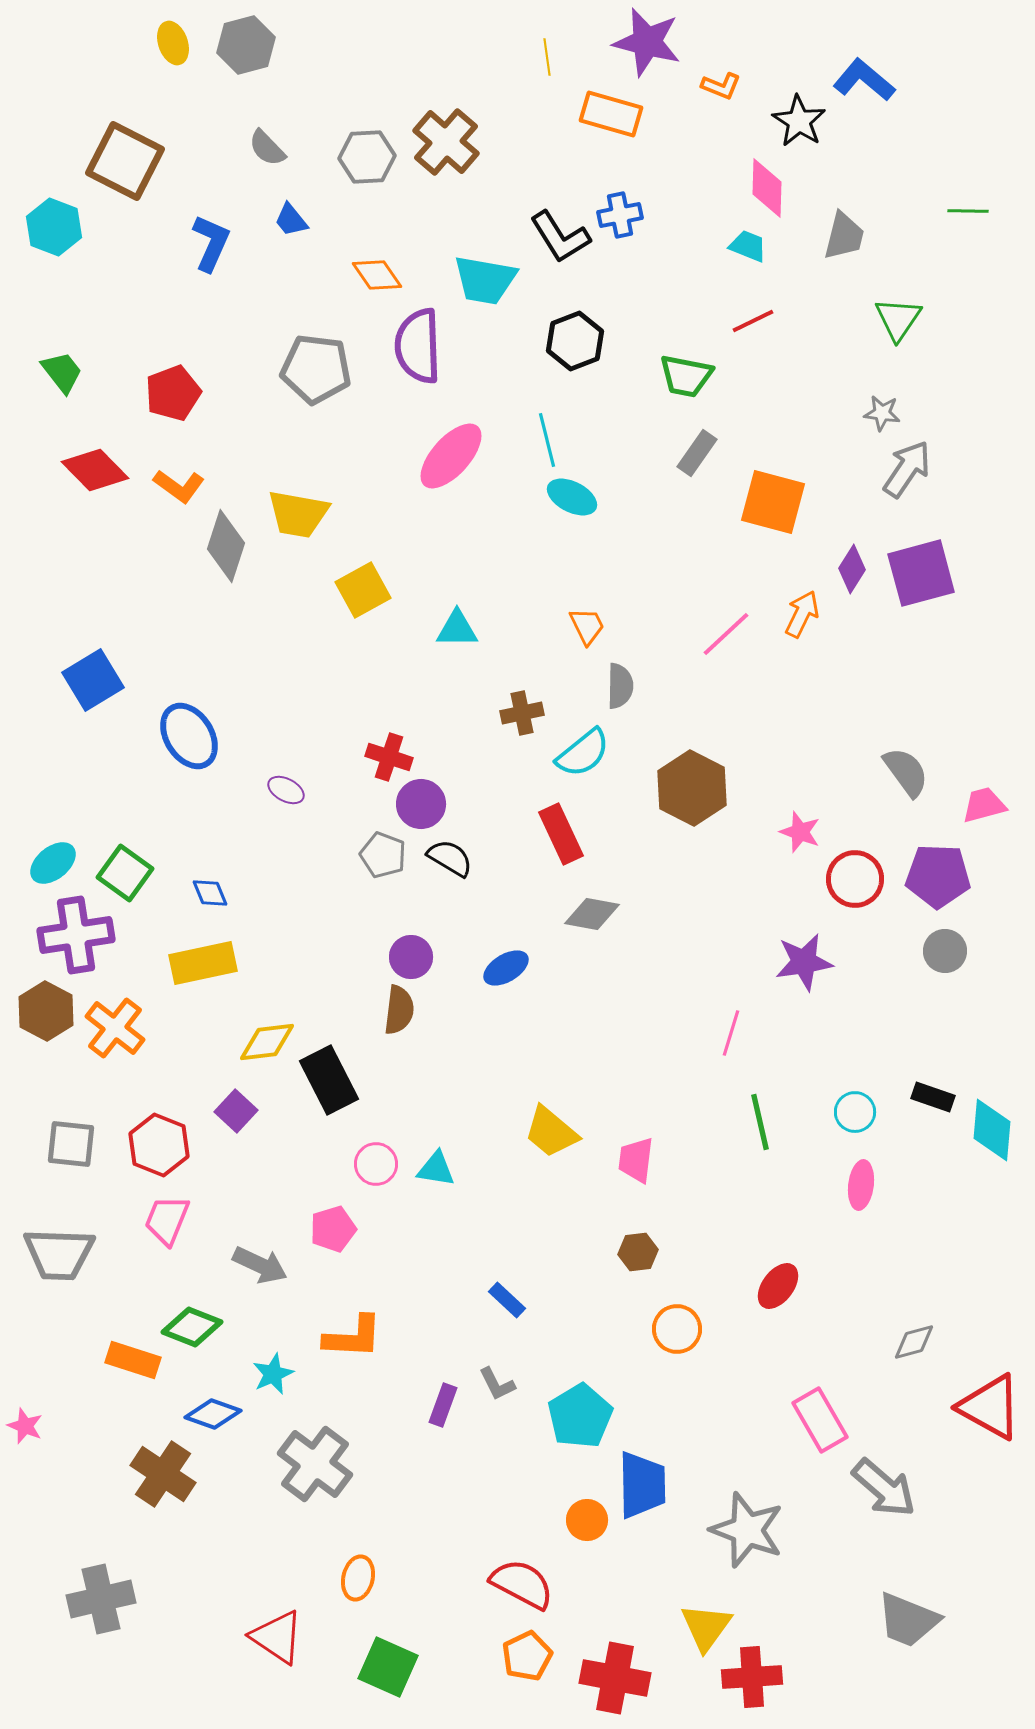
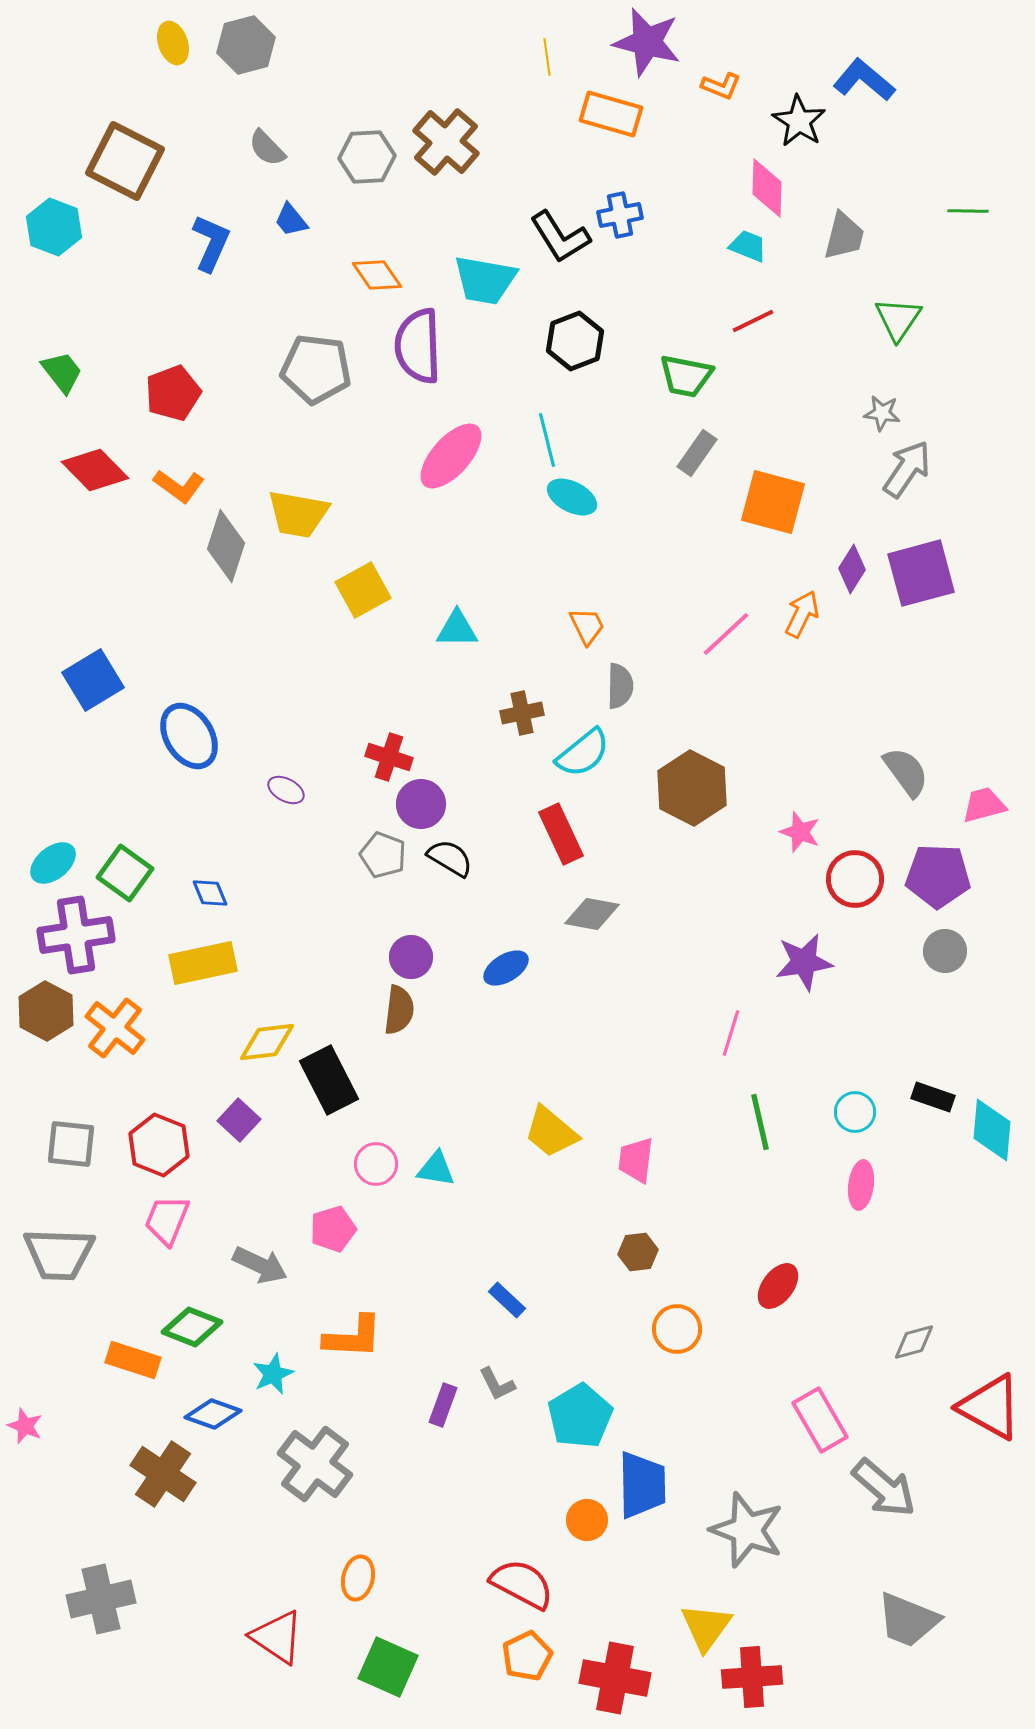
purple square at (236, 1111): moved 3 px right, 9 px down
